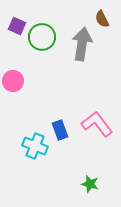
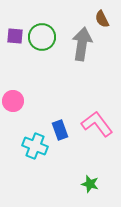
purple square: moved 2 px left, 10 px down; rotated 18 degrees counterclockwise
pink circle: moved 20 px down
